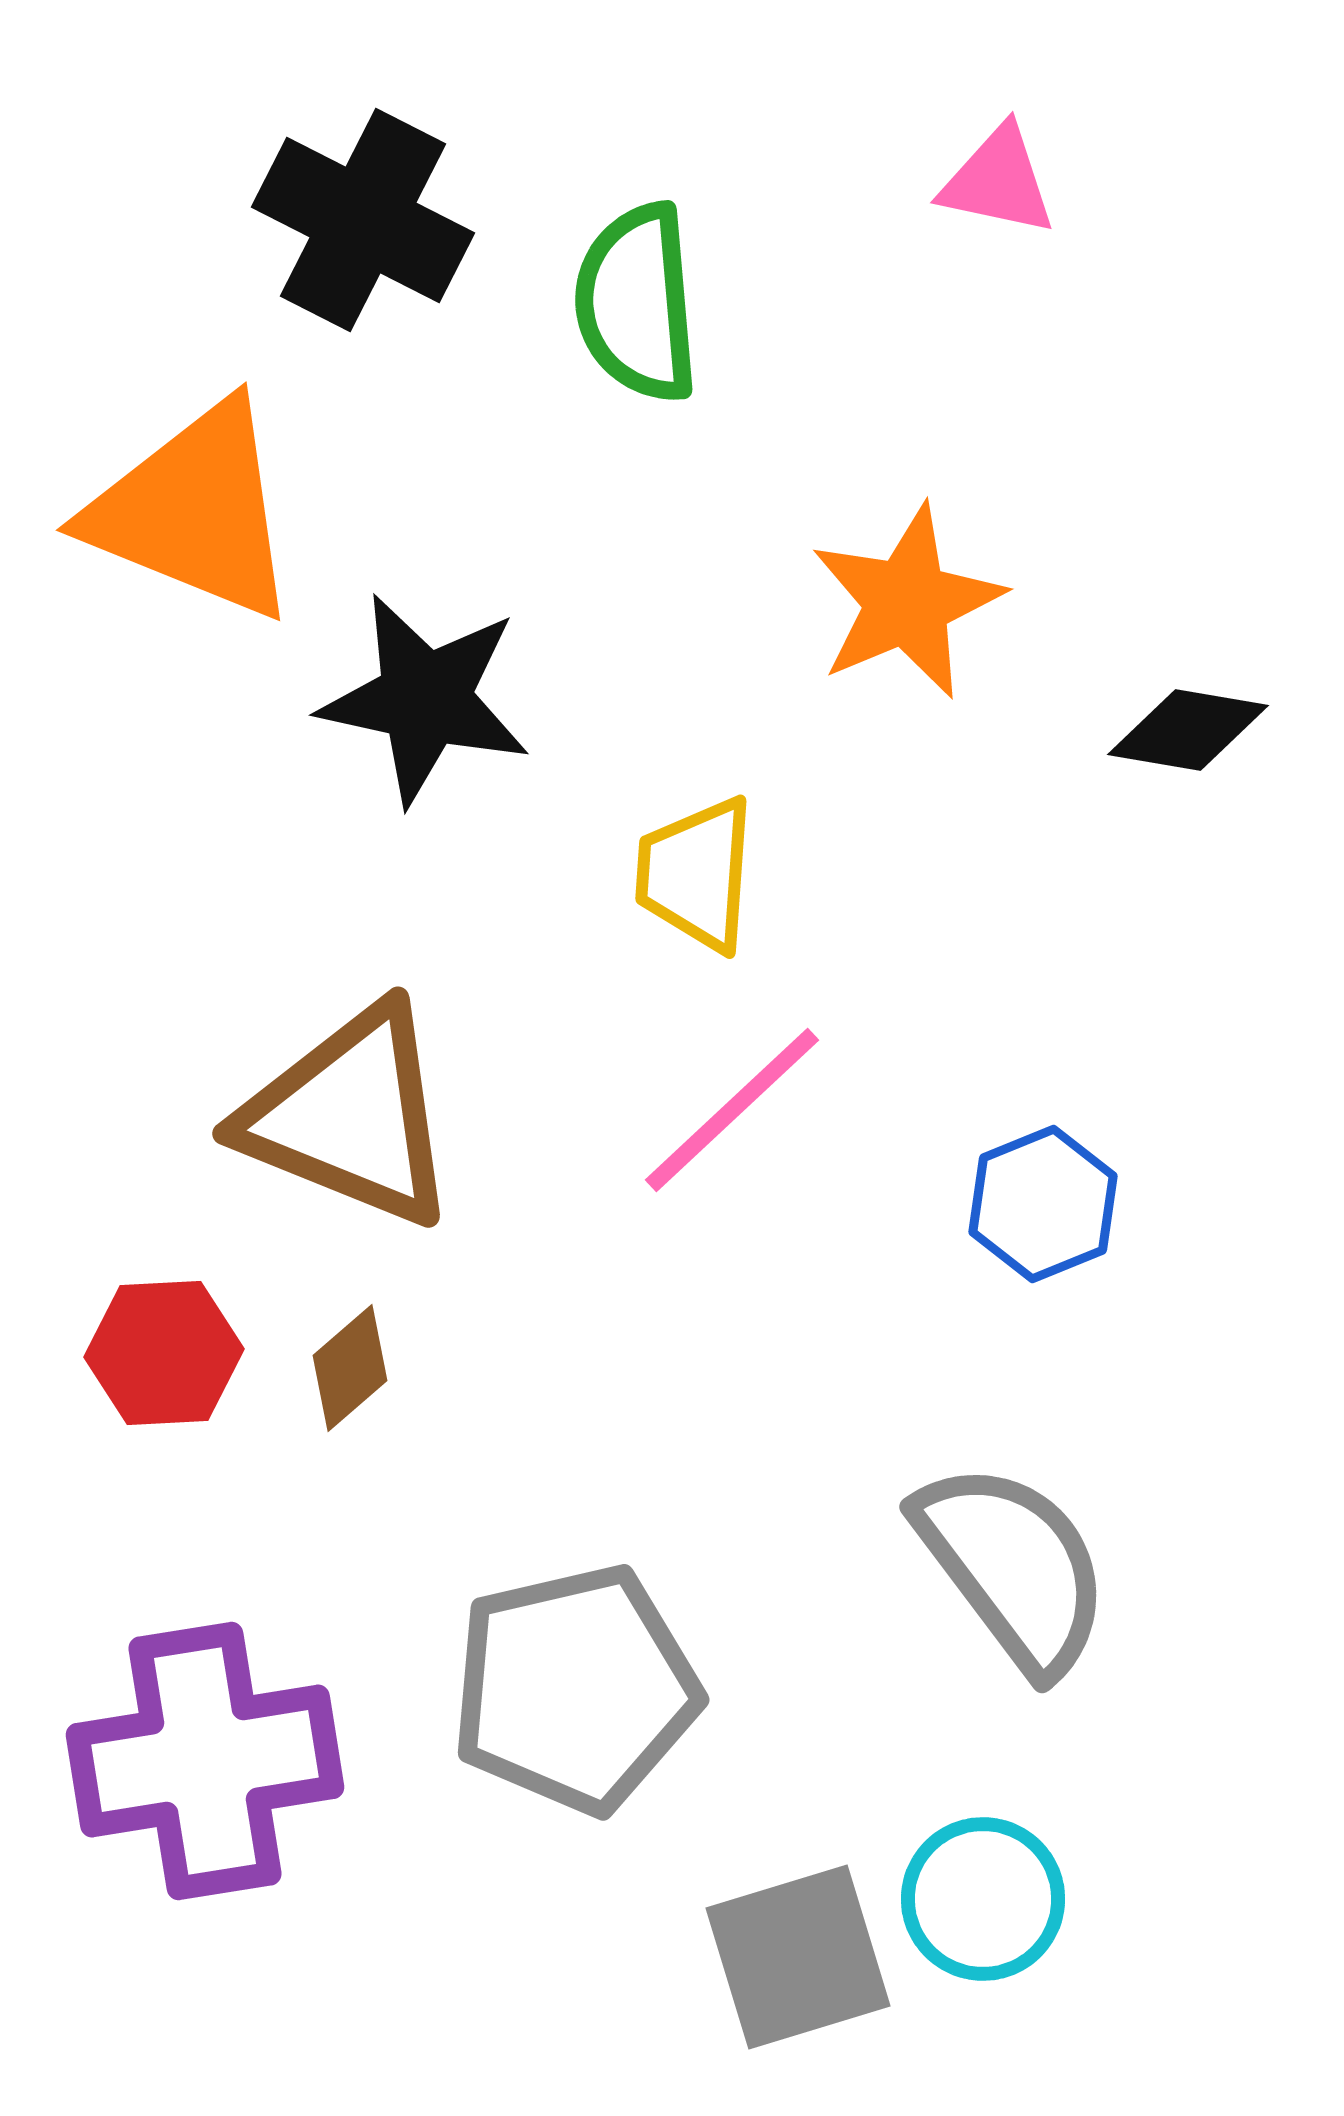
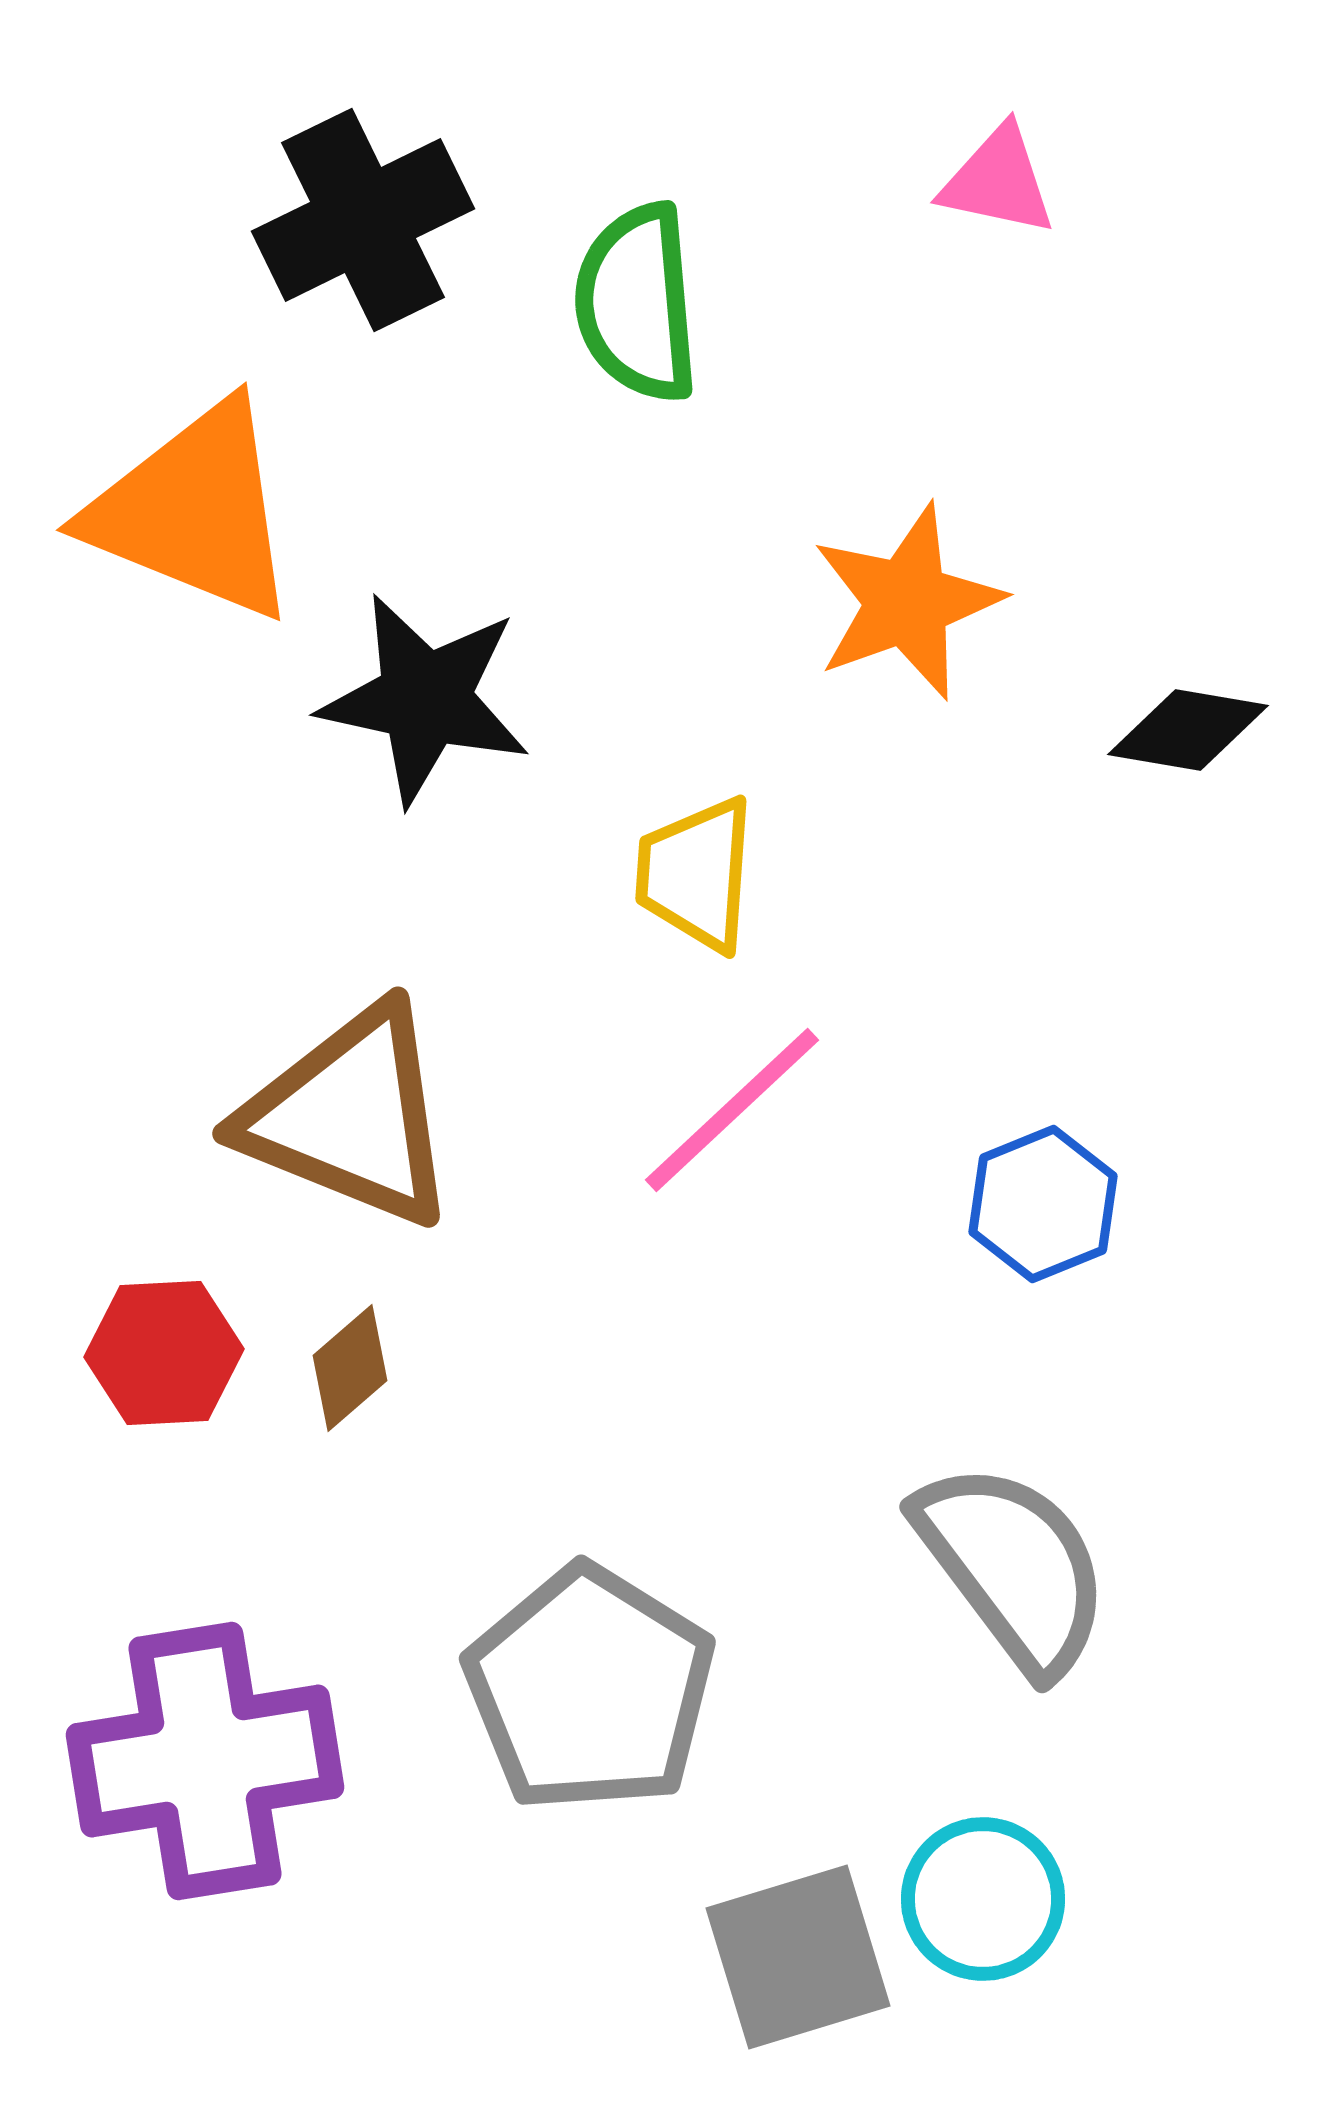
black cross: rotated 37 degrees clockwise
orange star: rotated 3 degrees clockwise
gray pentagon: moved 15 px right; rotated 27 degrees counterclockwise
